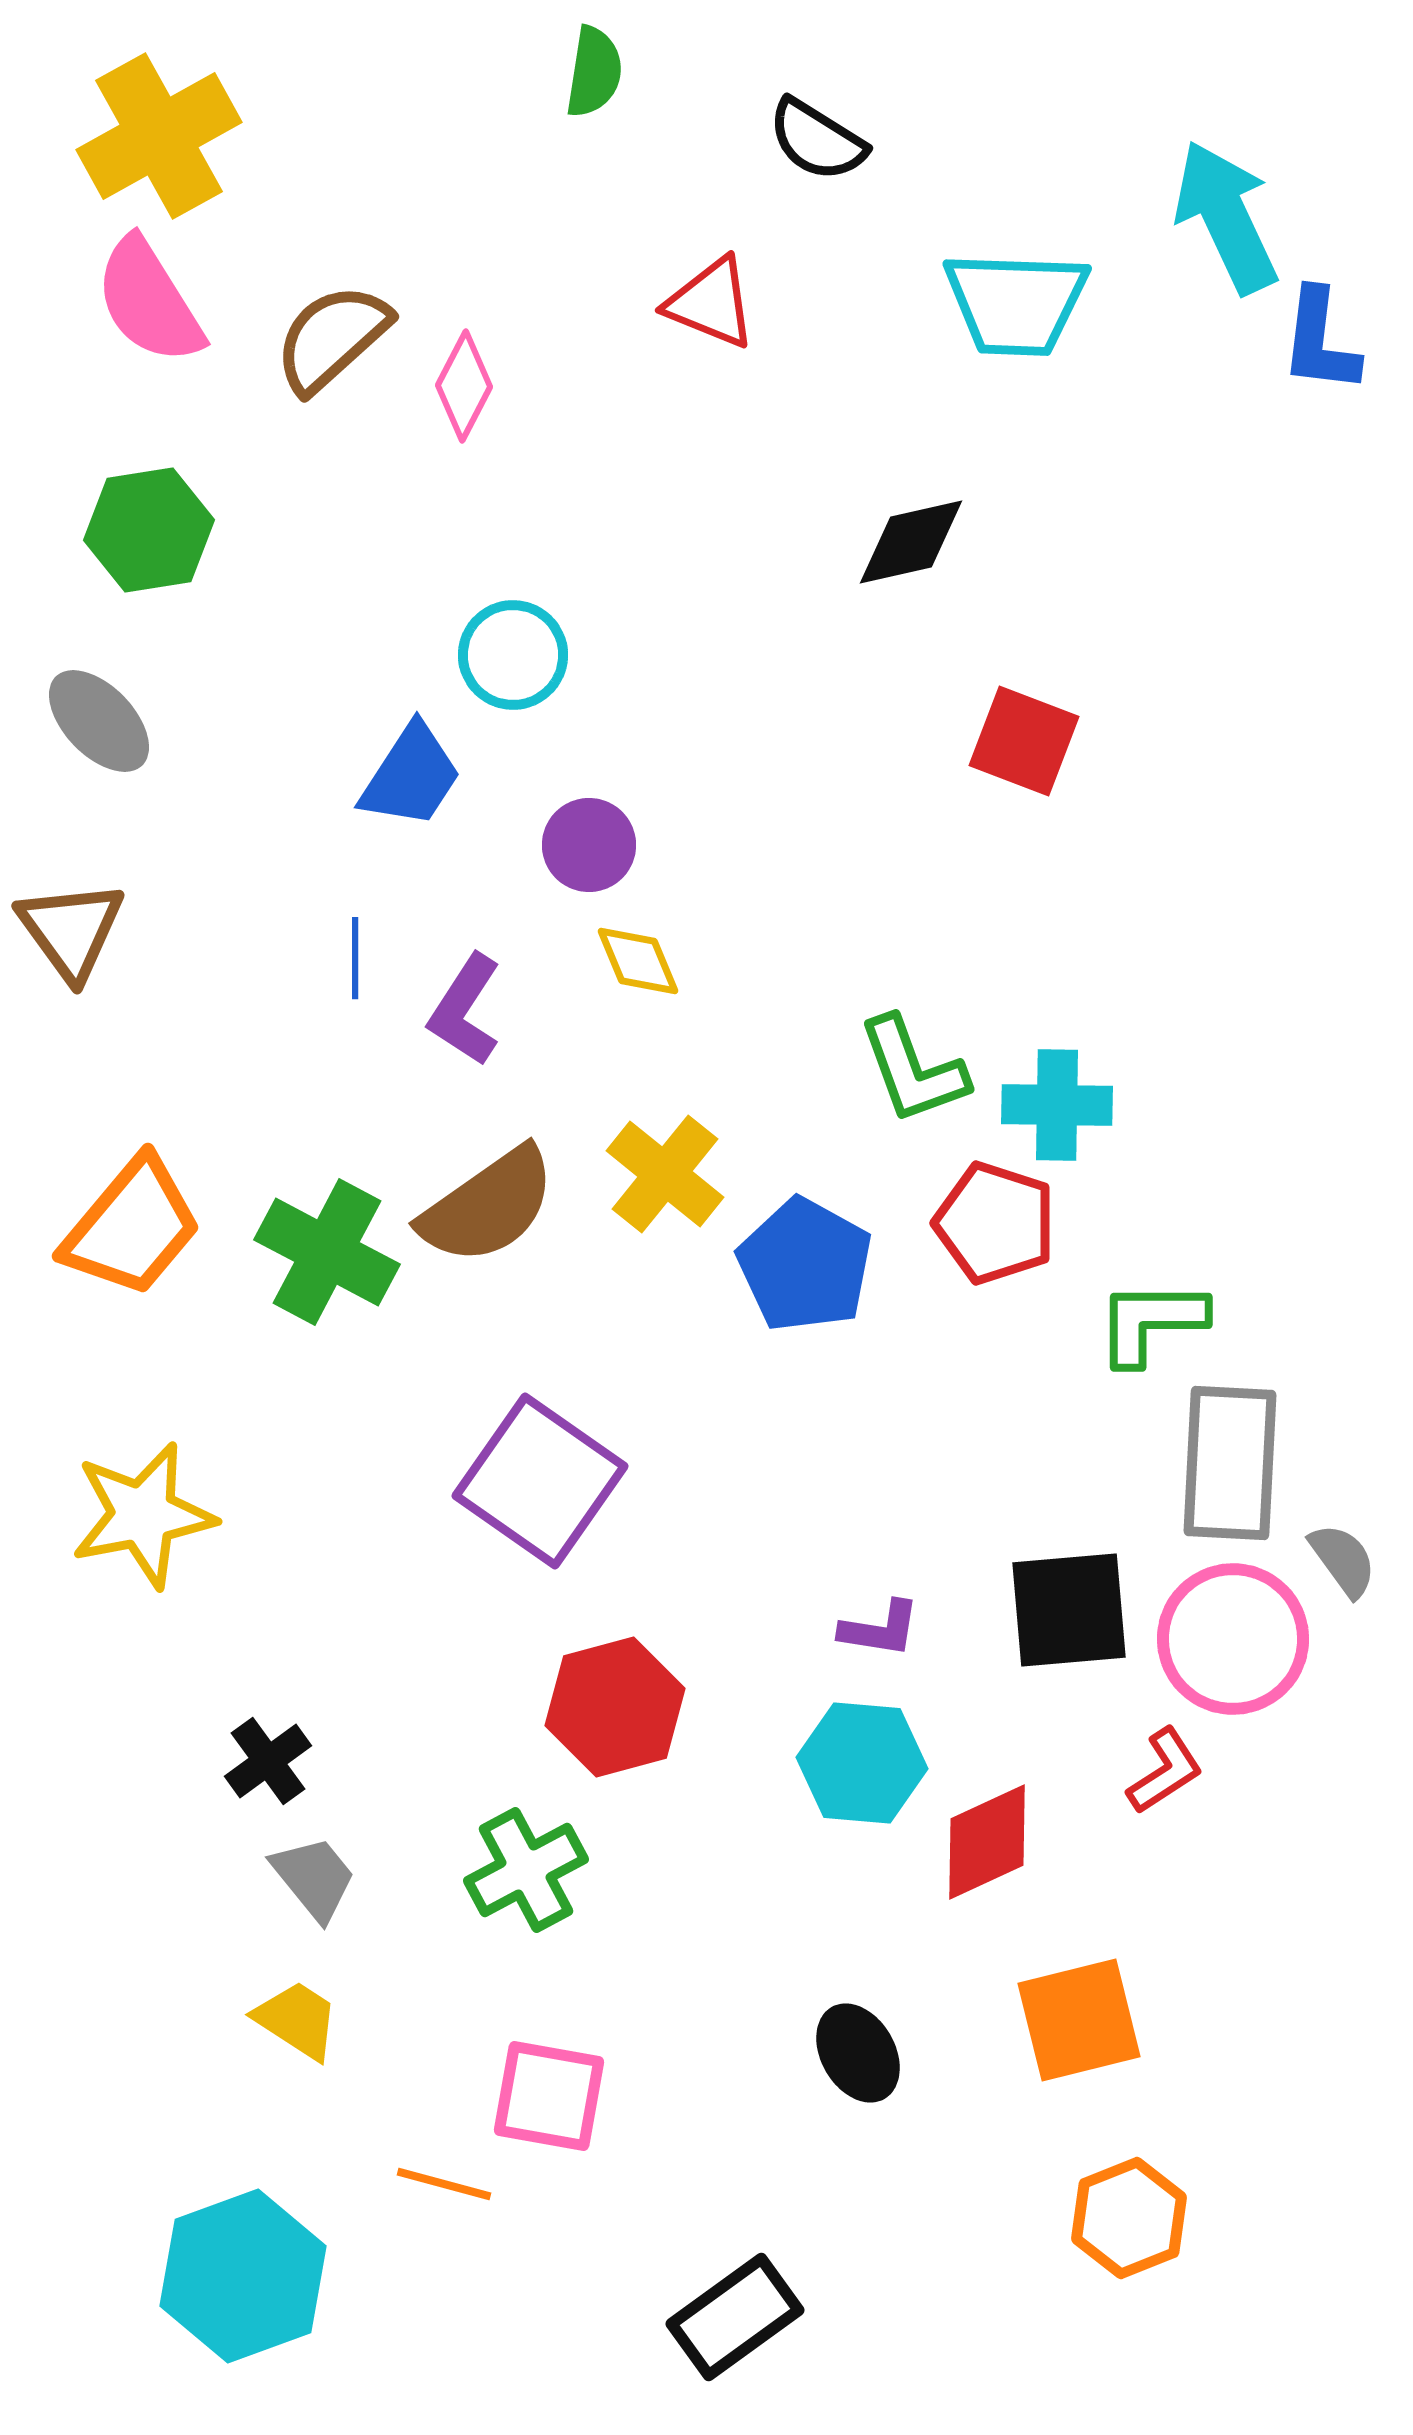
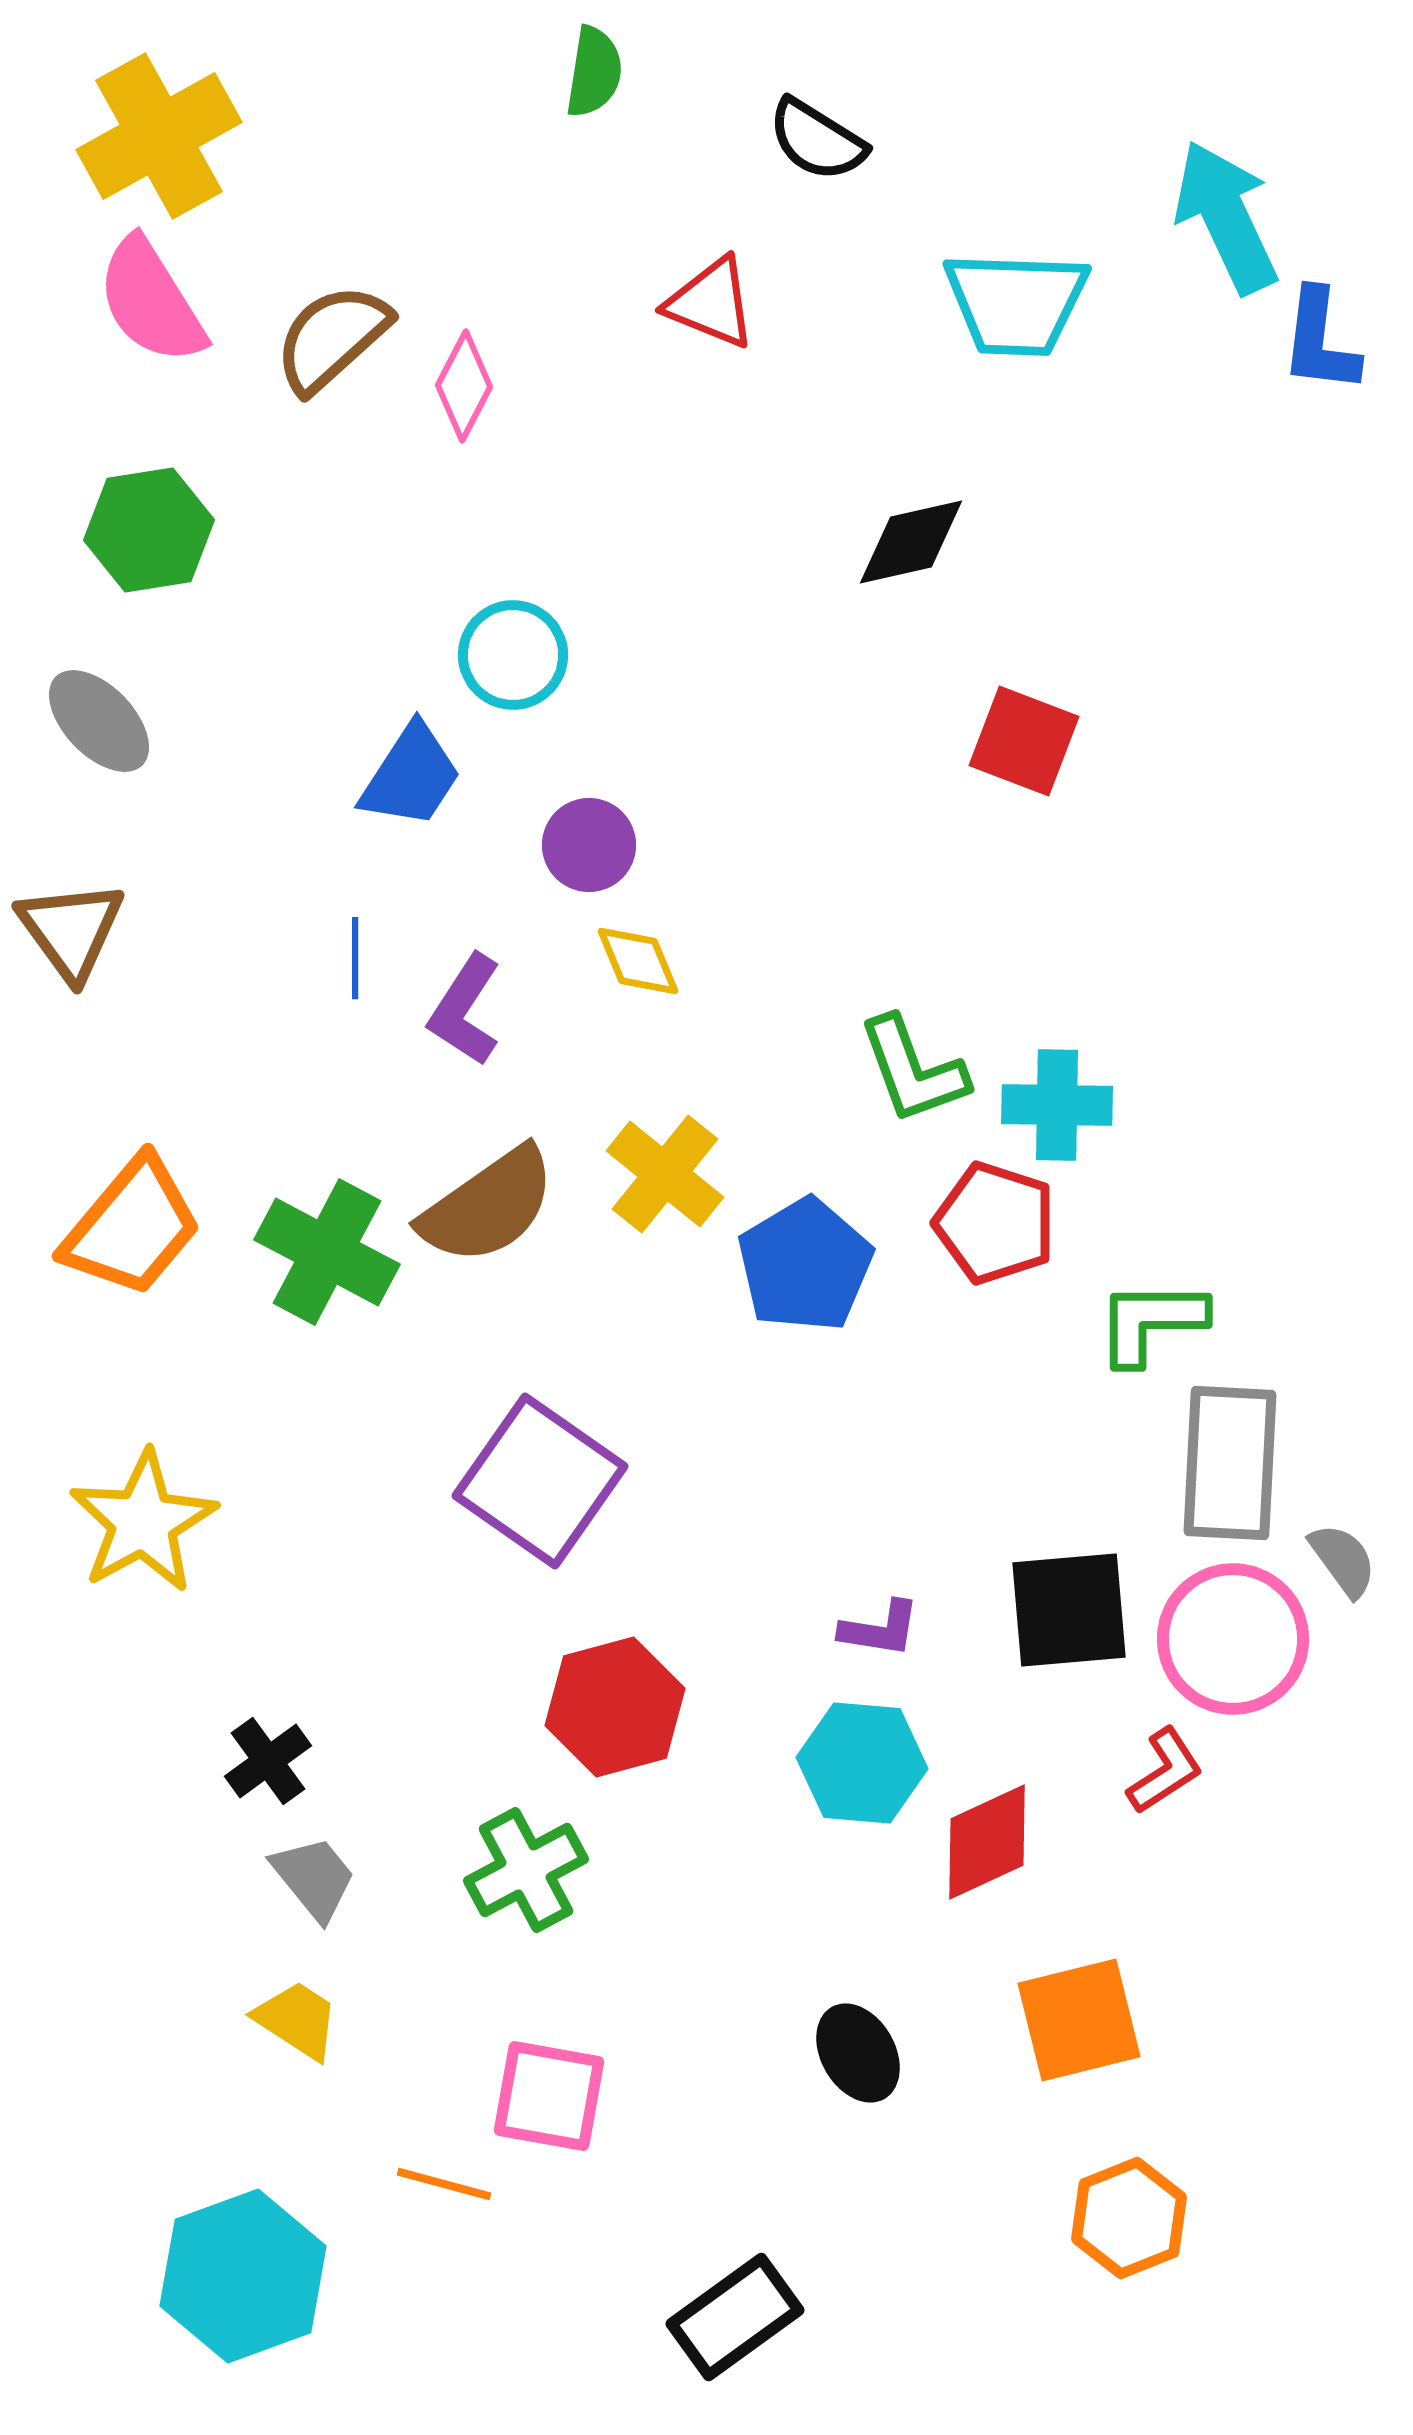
pink semicircle at (149, 301): moved 2 px right
blue pentagon at (805, 1265): rotated 12 degrees clockwise
yellow star at (143, 1515): moved 7 px down; rotated 18 degrees counterclockwise
